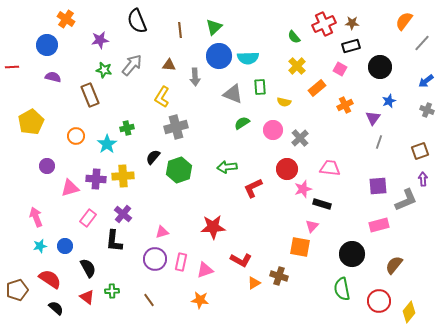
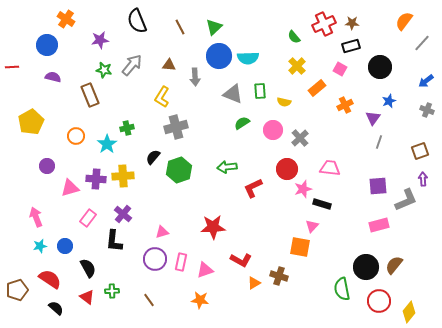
brown line at (180, 30): moved 3 px up; rotated 21 degrees counterclockwise
green rectangle at (260, 87): moved 4 px down
black circle at (352, 254): moved 14 px right, 13 px down
